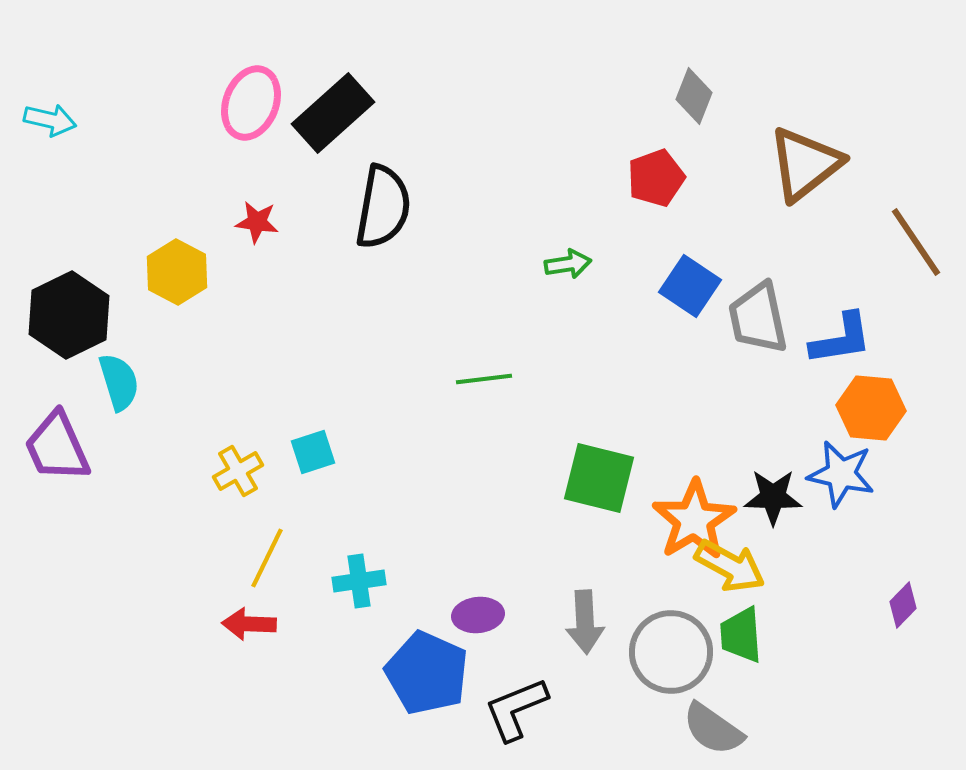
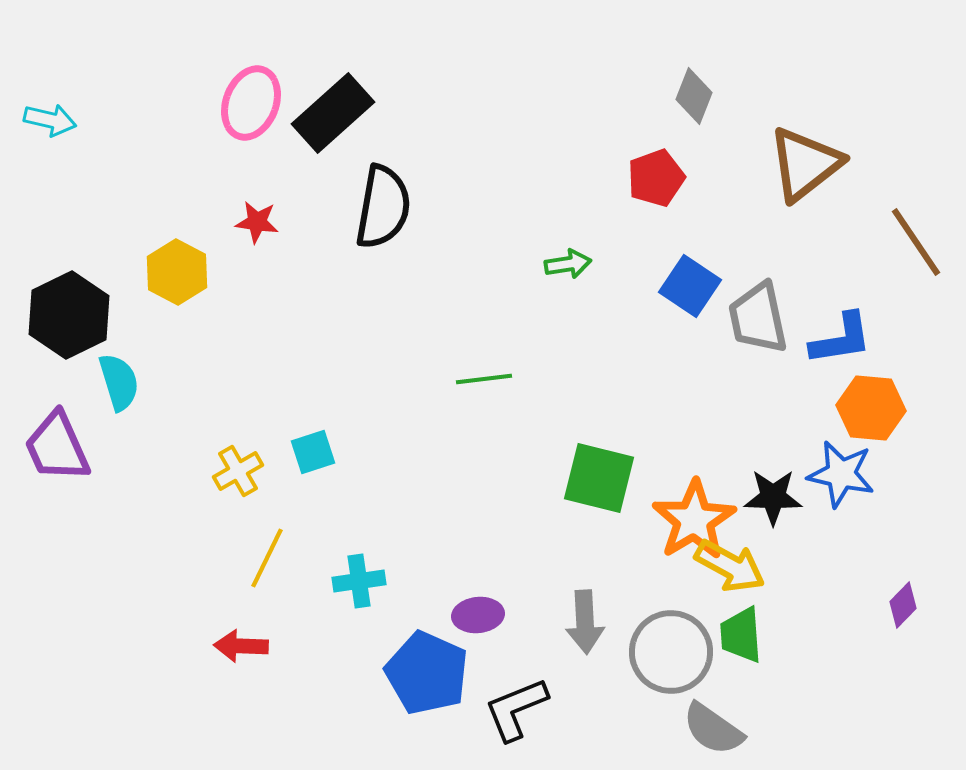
red arrow: moved 8 px left, 22 px down
